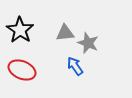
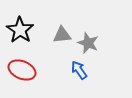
gray triangle: moved 3 px left, 2 px down
blue arrow: moved 4 px right, 4 px down
